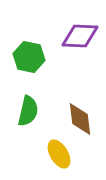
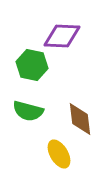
purple diamond: moved 18 px left
green hexagon: moved 3 px right, 8 px down
green semicircle: rotated 92 degrees clockwise
